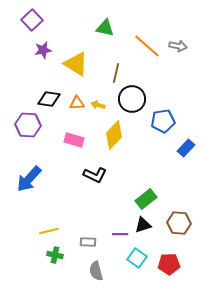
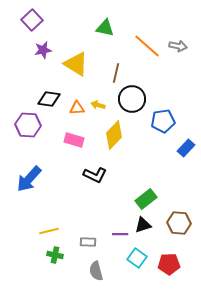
orange triangle: moved 5 px down
